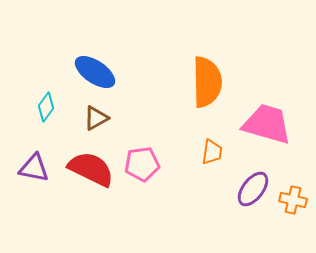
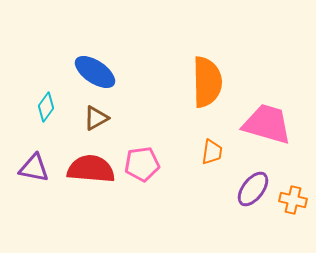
red semicircle: rotated 21 degrees counterclockwise
